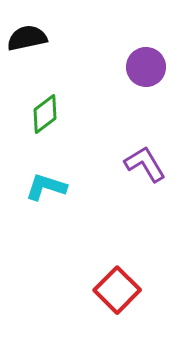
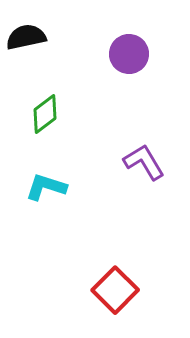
black semicircle: moved 1 px left, 1 px up
purple circle: moved 17 px left, 13 px up
purple L-shape: moved 1 px left, 2 px up
red square: moved 2 px left
